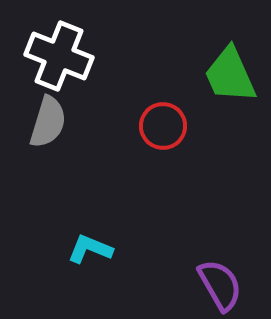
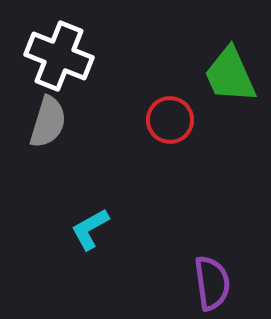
red circle: moved 7 px right, 6 px up
cyan L-shape: moved 20 px up; rotated 51 degrees counterclockwise
purple semicircle: moved 8 px left, 2 px up; rotated 22 degrees clockwise
